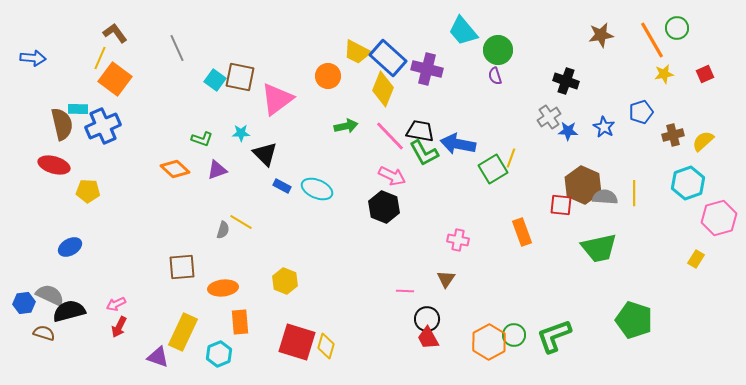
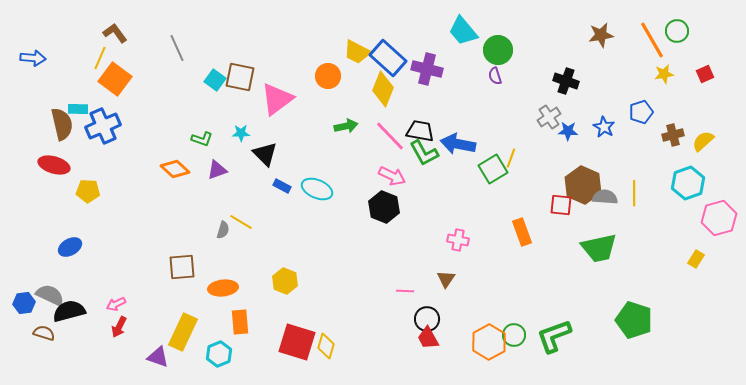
green circle at (677, 28): moved 3 px down
